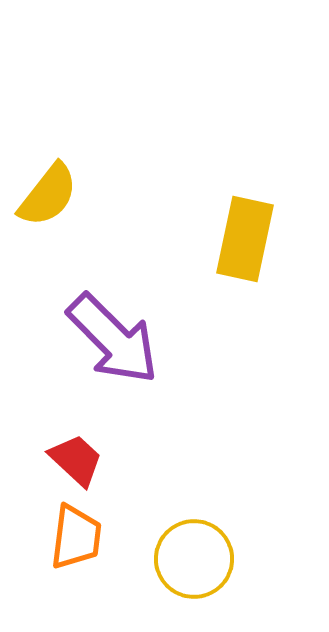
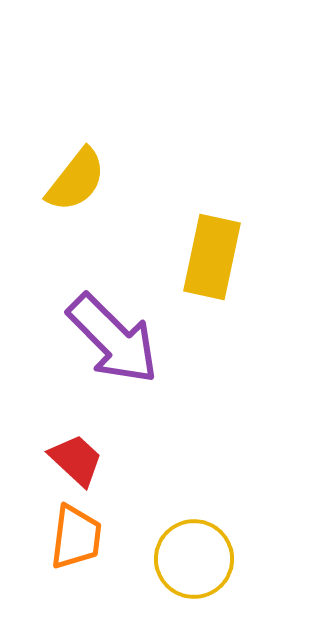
yellow semicircle: moved 28 px right, 15 px up
yellow rectangle: moved 33 px left, 18 px down
